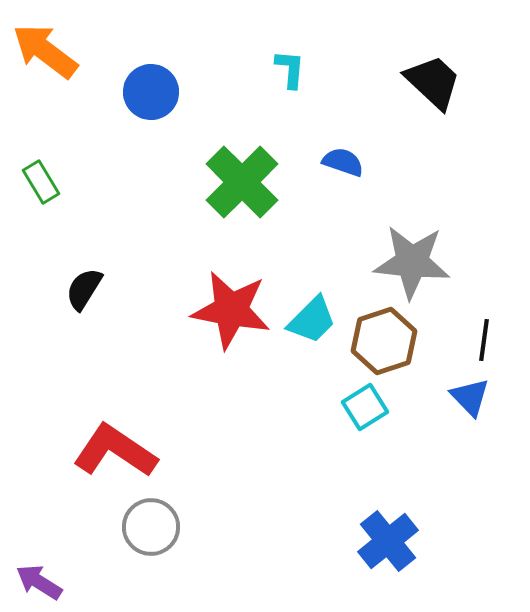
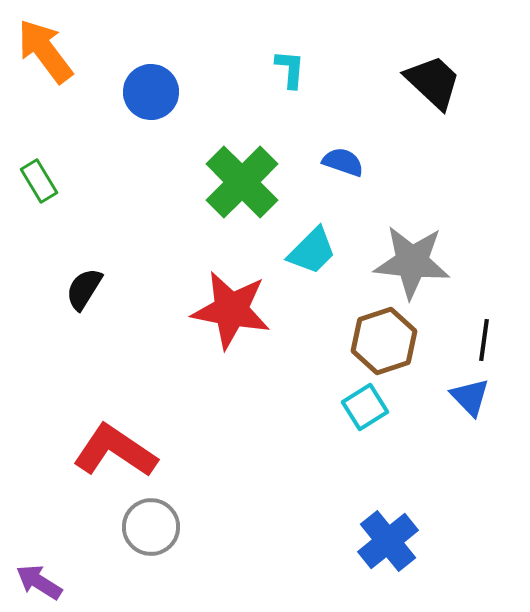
orange arrow: rotated 16 degrees clockwise
green rectangle: moved 2 px left, 1 px up
cyan trapezoid: moved 69 px up
